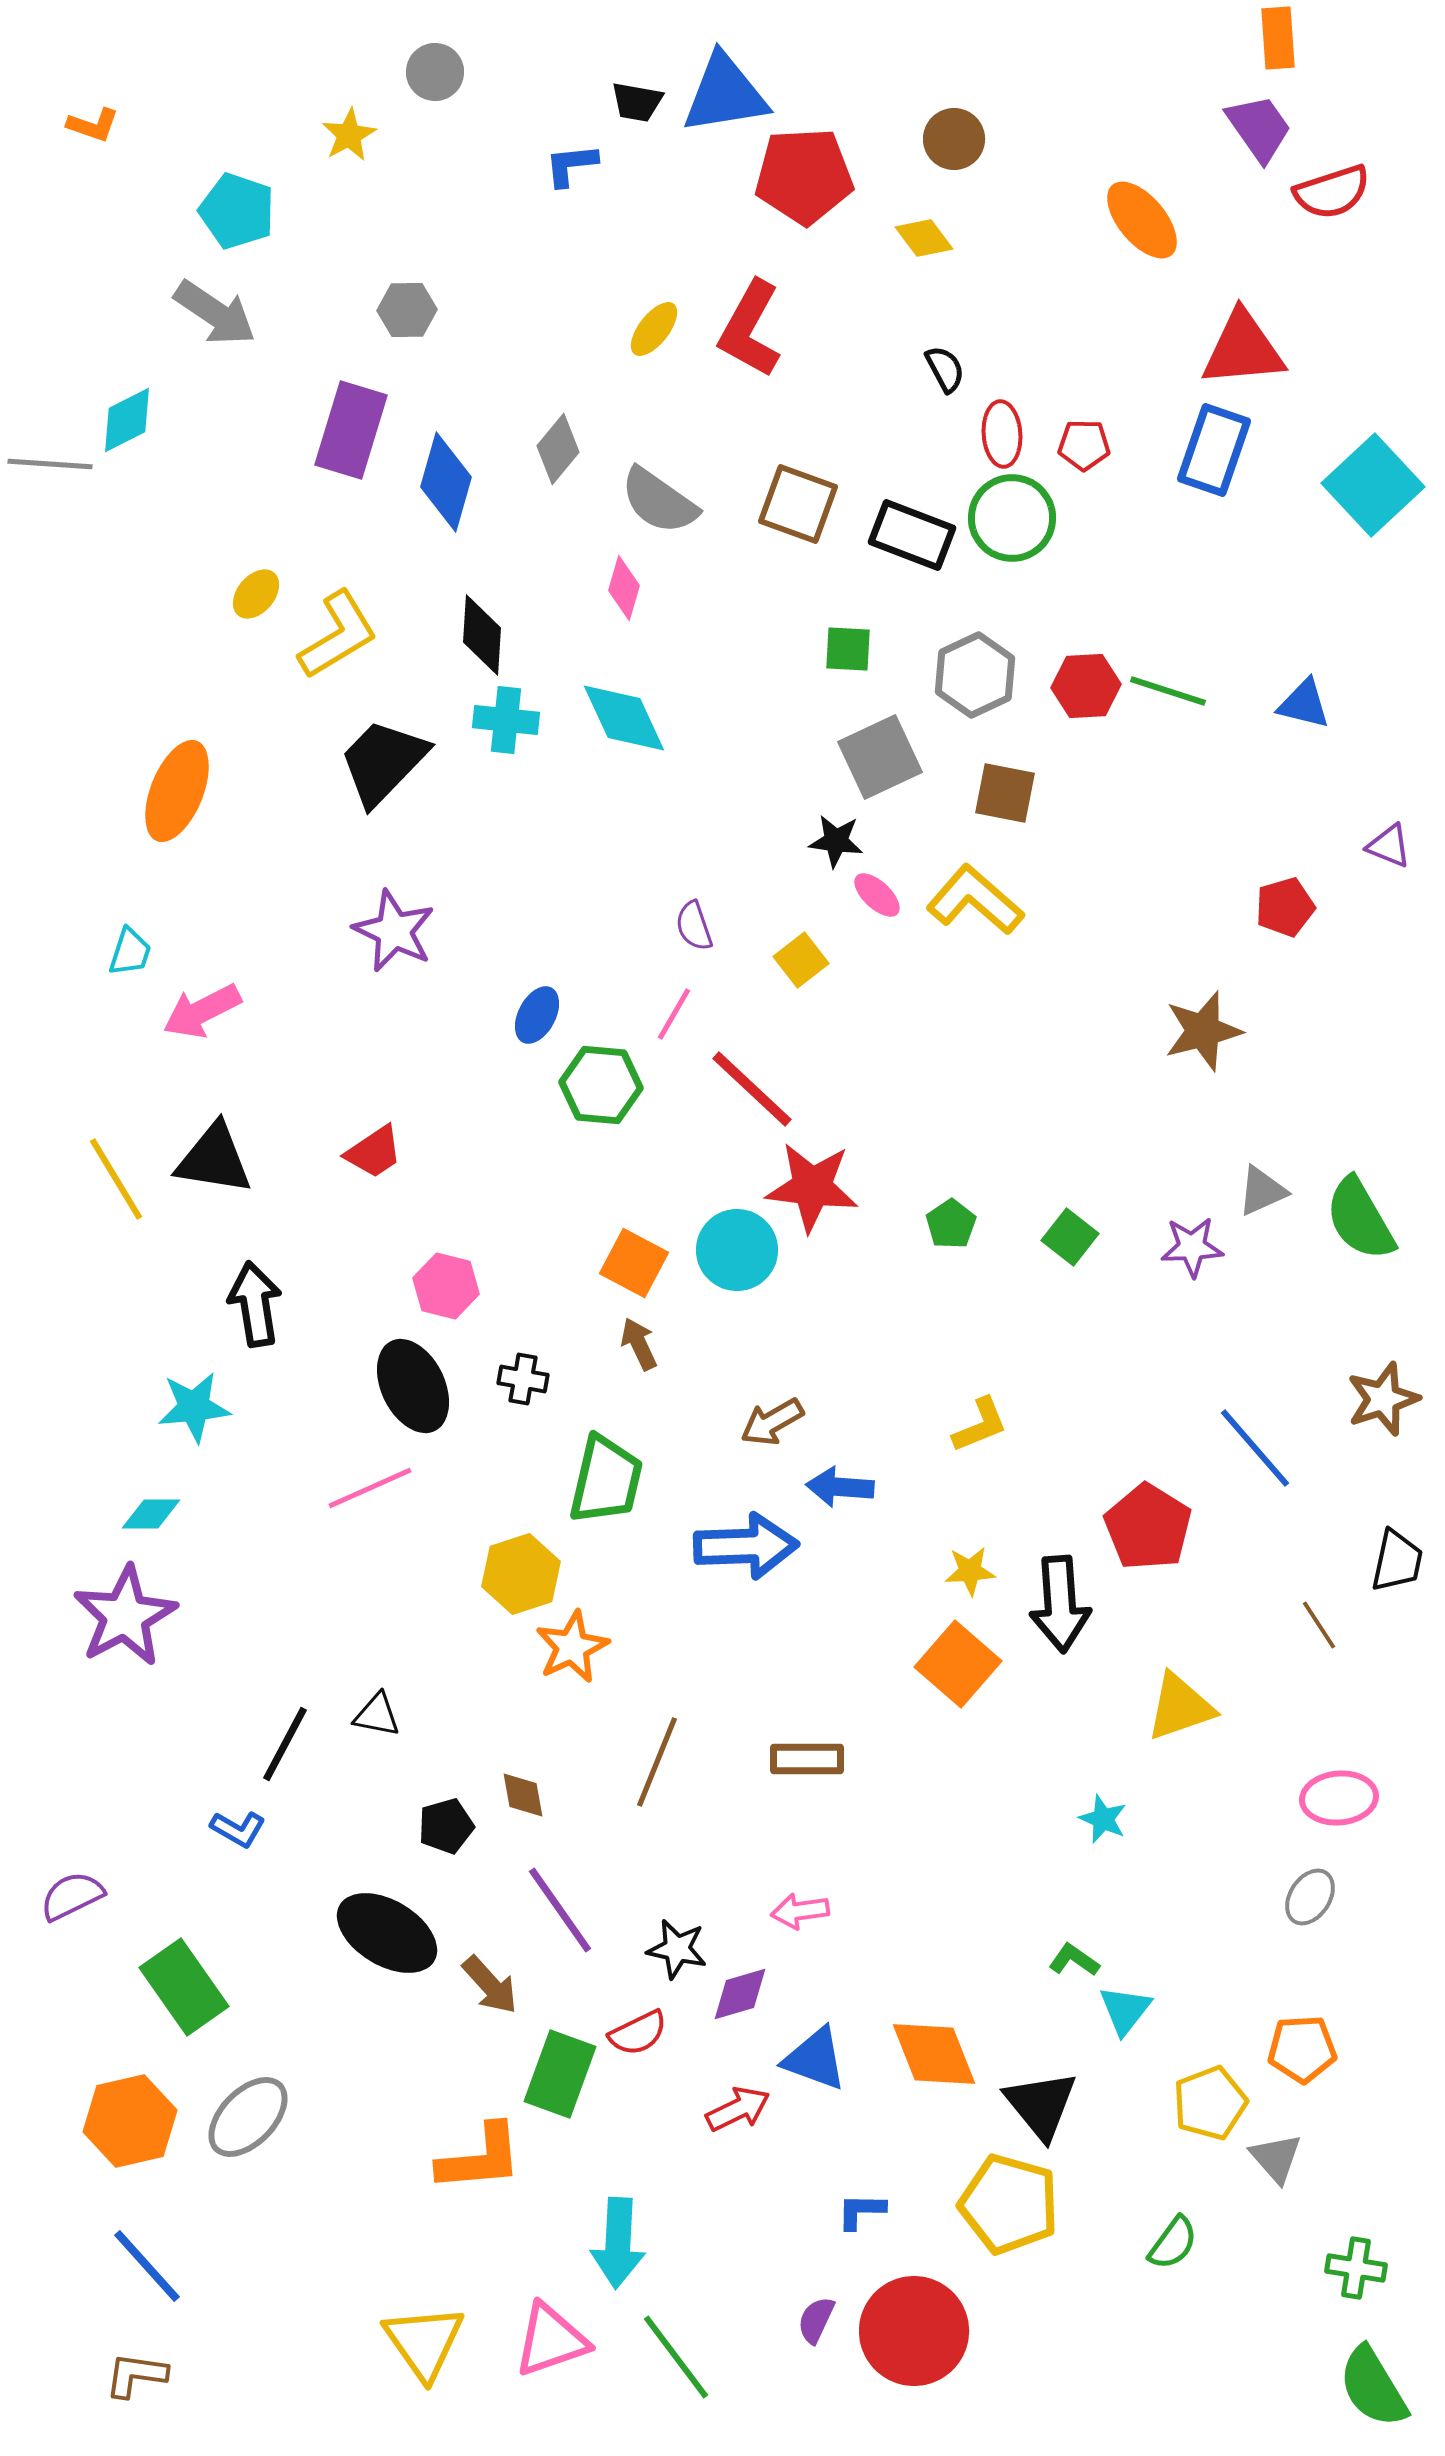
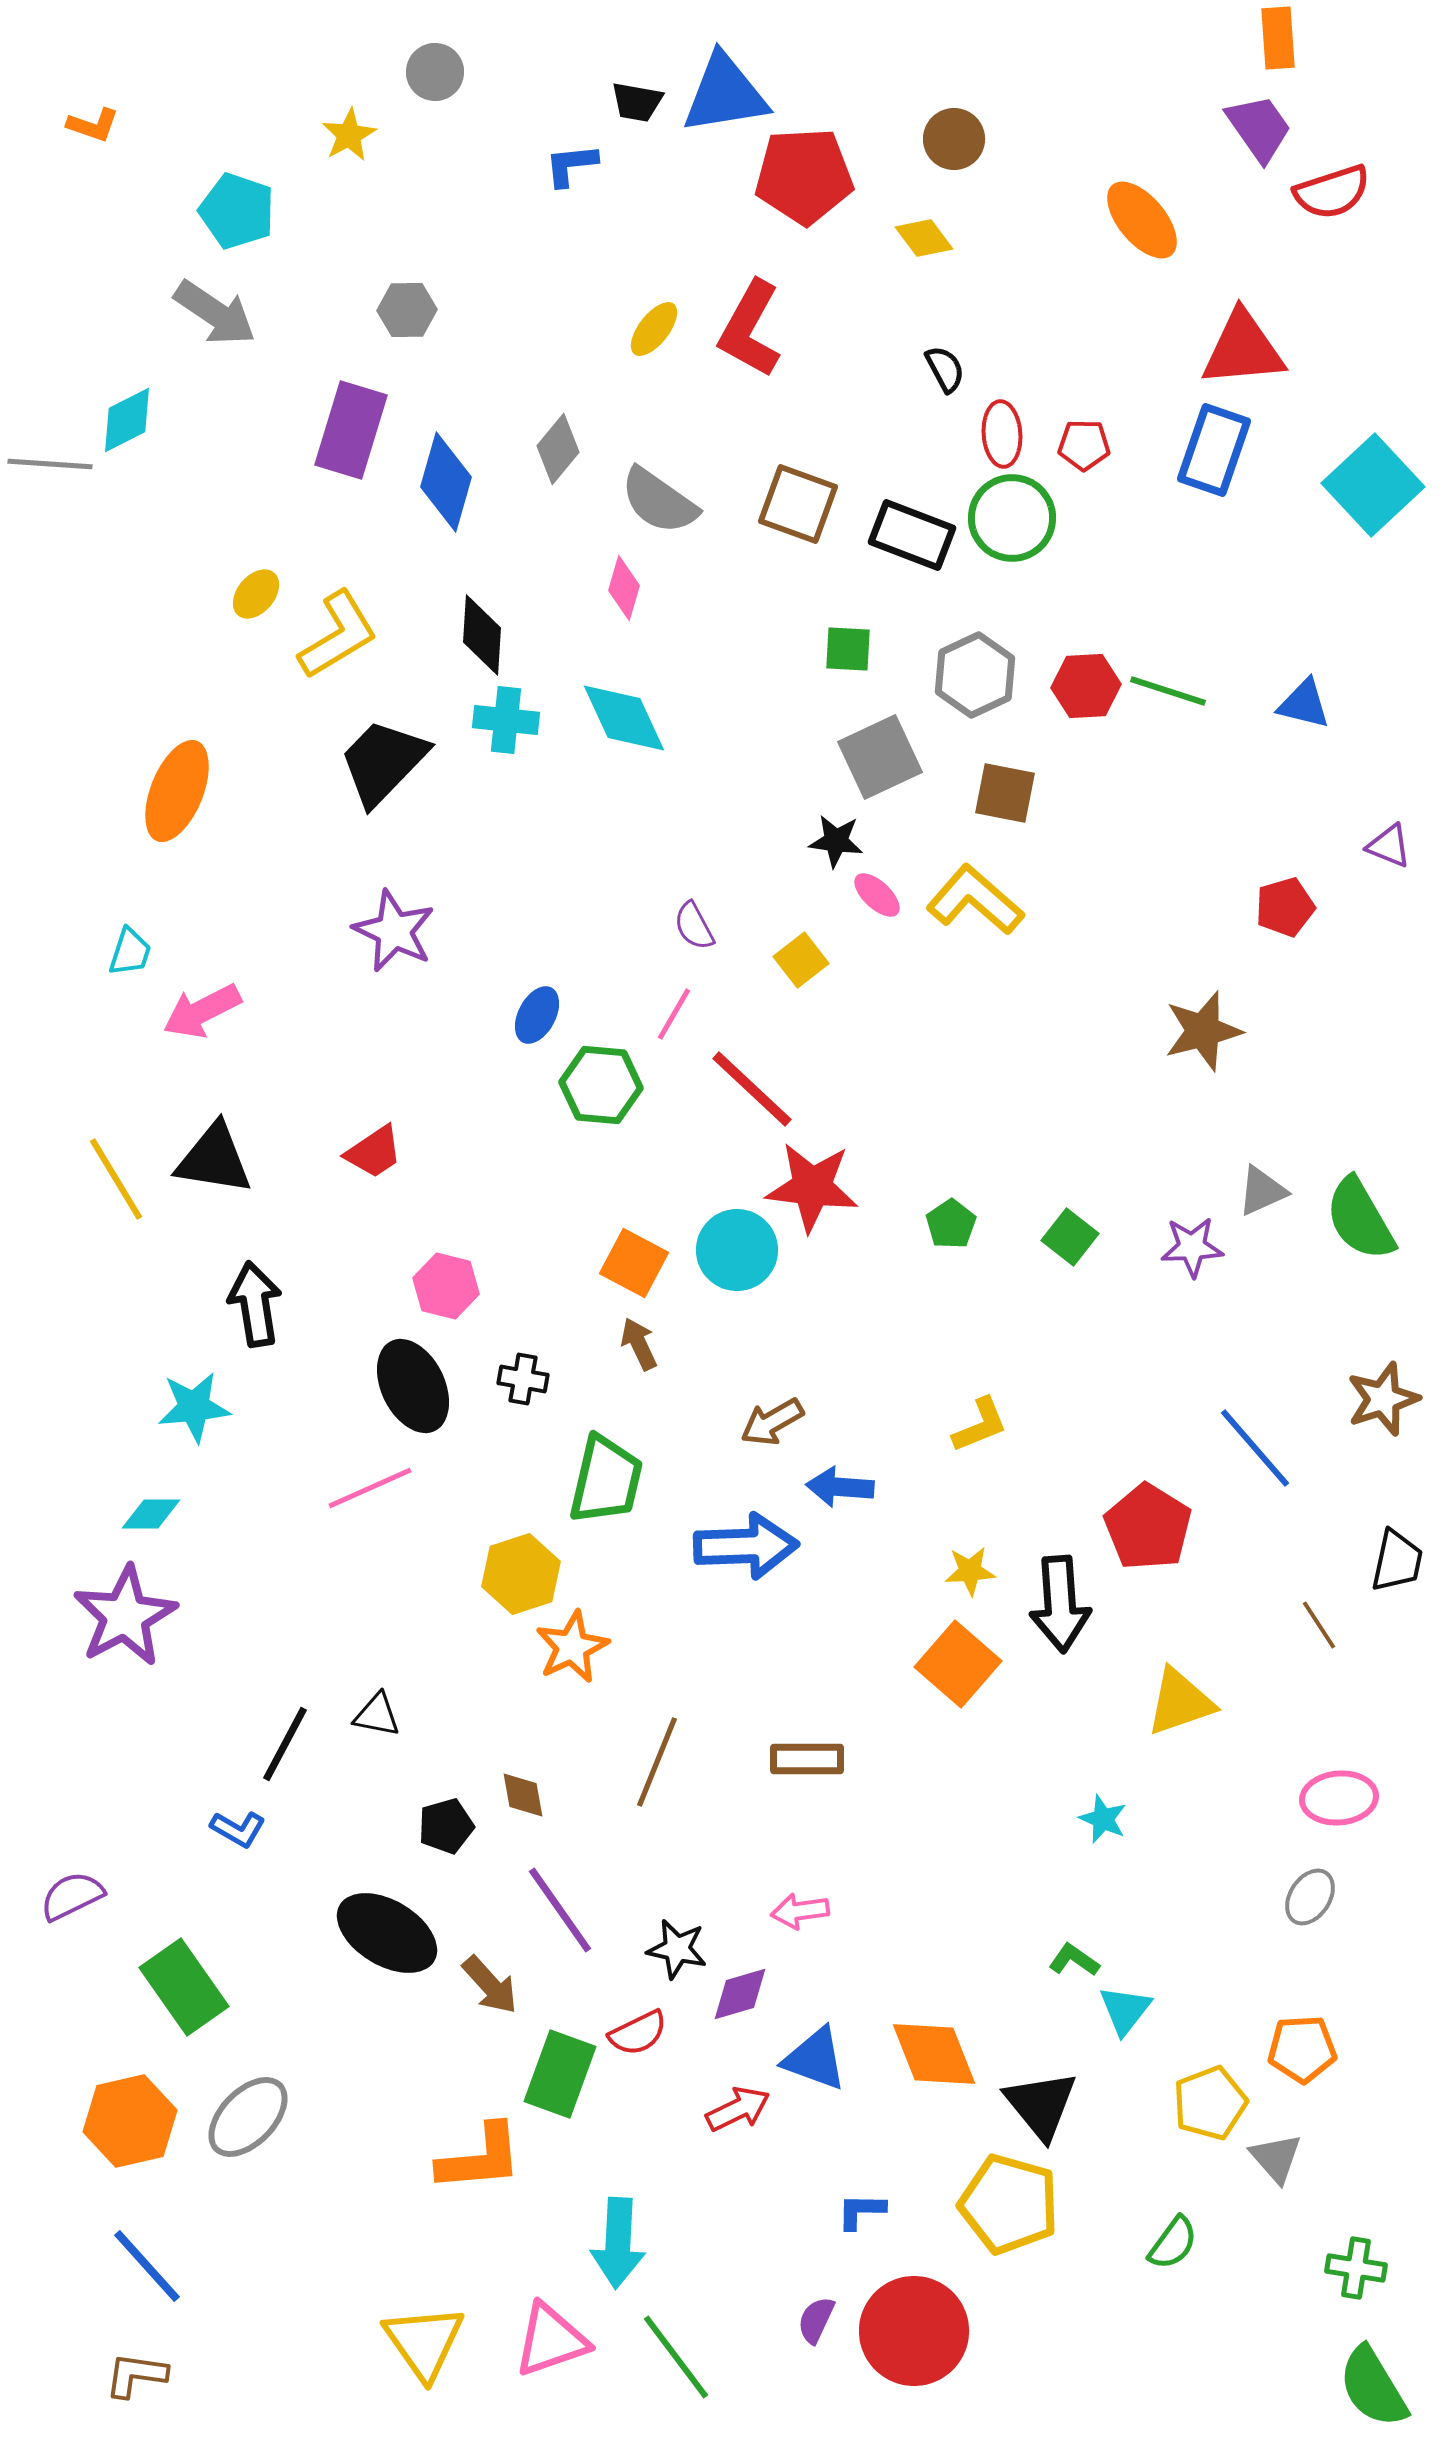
purple semicircle at (694, 926): rotated 9 degrees counterclockwise
yellow triangle at (1180, 1707): moved 5 px up
